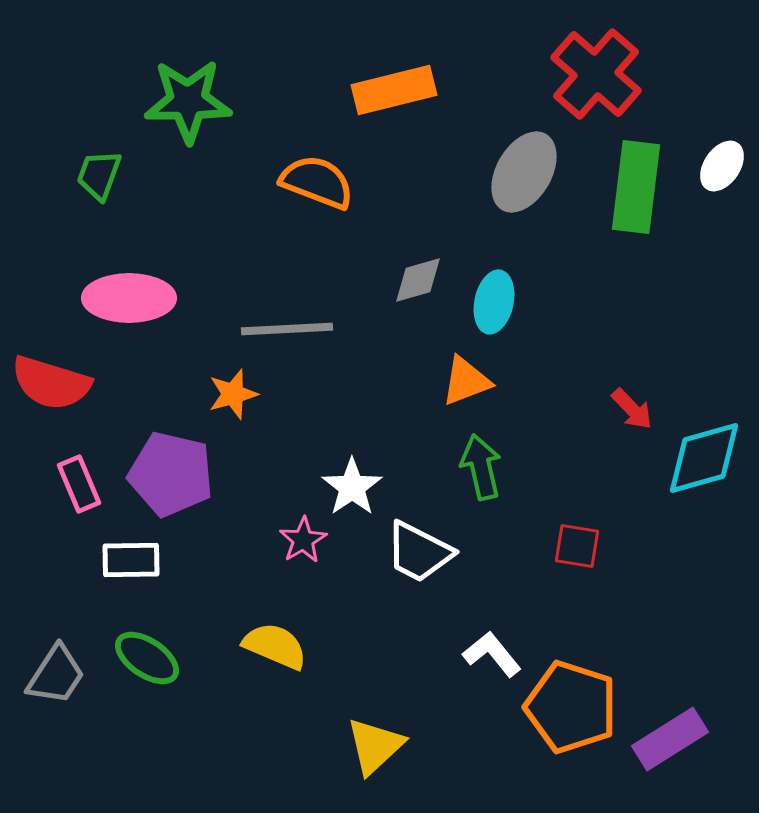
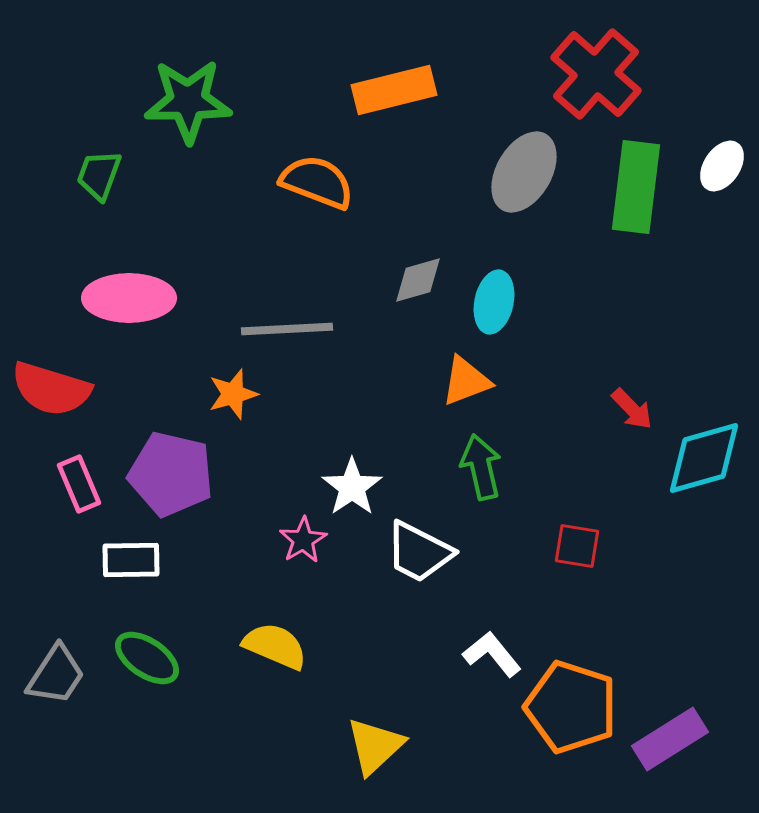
red semicircle: moved 6 px down
